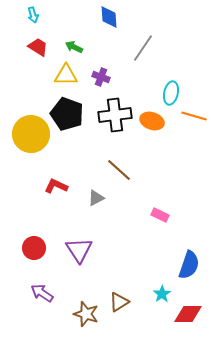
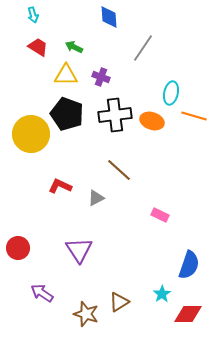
red L-shape: moved 4 px right
red circle: moved 16 px left
